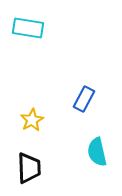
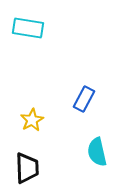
black trapezoid: moved 2 px left
